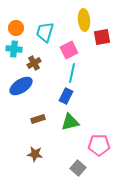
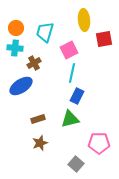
red square: moved 2 px right, 2 px down
cyan cross: moved 1 px right, 1 px up
blue rectangle: moved 11 px right
green triangle: moved 3 px up
pink pentagon: moved 2 px up
brown star: moved 5 px right, 11 px up; rotated 28 degrees counterclockwise
gray square: moved 2 px left, 4 px up
